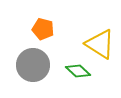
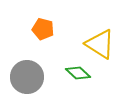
gray circle: moved 6 px left, 12 px down
green diamond: moved 2 px down
